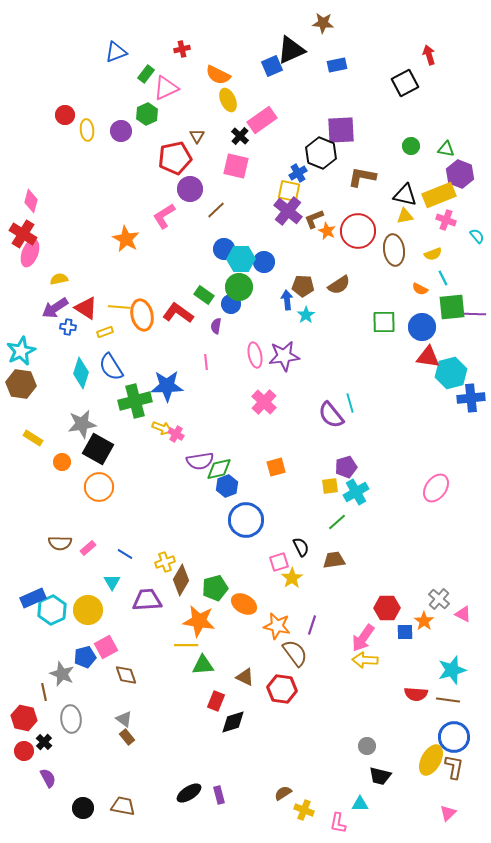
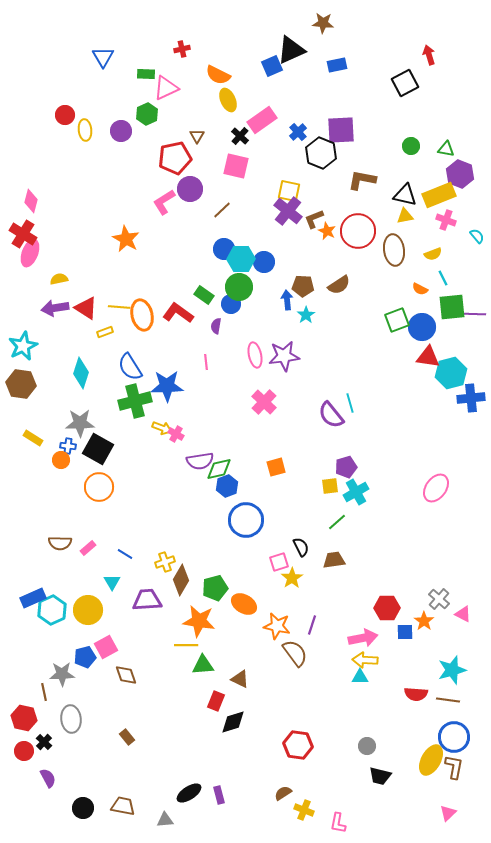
blue triangle at (116, 52): moved 13 px left, 5 px down; rotated 40 degrees counterclockwise
green rectangle at (146, 74): rotated 54 degrees clockwise
yellow ellipse at (87, 130): moved 2 px left
blue cross at (298, 173): moved 41 px up; rotated 12 degrees counterclockwise
brown L-shape at (362, 177): moved 3 px down
brown line at (216, 210): moved 6 px right
pink L-shape at (164, 216): moved 14 px up
purple arrow at (55, 308): rotated 24 degrees clockwise
green square at (384, 322): moved 13 px right, 2 px up; rotated 20 degrees counterclockwise
blue cross at (68, 327): moved 119 px down
cyan star at (21, 351): moved 2 px right, 5 px up
blue semicircle at (111, 367): moved 19 px right
gray star at (82, 424): moved 2 px left, 1 px up; rotated 8 degrees clockwise
orange circle at (62, 462): moved 1 px left, 2 px up
pink arrow at (363, 638): rotated 136 degrees counterclockwise
gray star at (62, 674): rotated 25 degrees counterclockwise
brown triangle at (245, 677): moved 5 px left, 2 px down
red hexagon at (282, 689): moved 16 px right, 56 px down
gray triangle at (124, 719): moved 41 px right, 101 px down; rotated 42 degrees counterclockwise
cyan triangle at (360, 804): moved 127 px up
